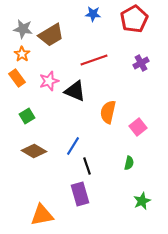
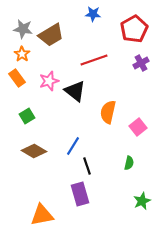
red pentagon: moved 10 px down
black triangle: rotated 15 degrees clockwise
